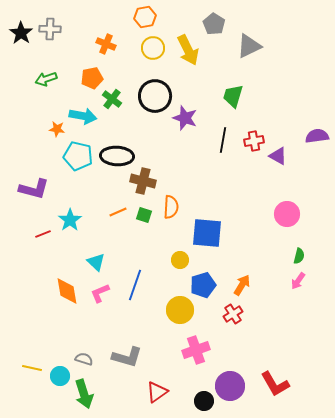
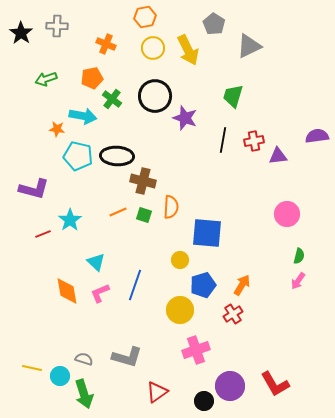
gray cross at (50, 29): moved 7 px right, 3 px up
purple triangle at (278, 156): rotated 36 degrees counterclockwise
